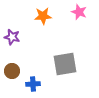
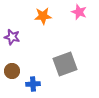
gray square: rotated 10 degrees counterclockwise
